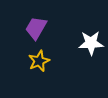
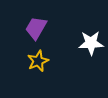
yellow star: moved 1 px left
